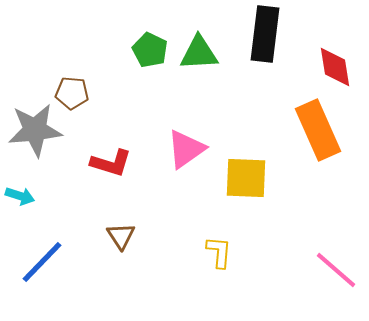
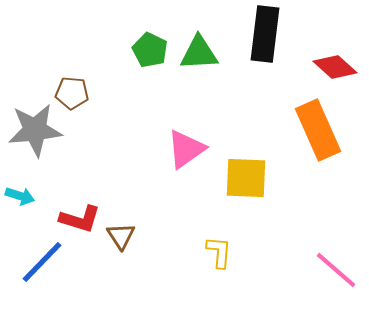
red diamond: rotated 39 degrees counterclockwise
red L-shape: moved 31 px left, 56 px down
